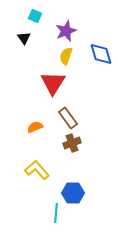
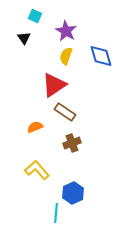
purple star: rotated 20 degrees counterclockwise
blue diamond: moved 2 px down
red triangle: moved 1 px right, 2 px down; rotated 24 degrees clockwise
brown rectangle: moved 3 px left, 6 px up; rotated 20 degrees counterclockwise
blue hexagon: rotated 25 degrees counterclockwise
